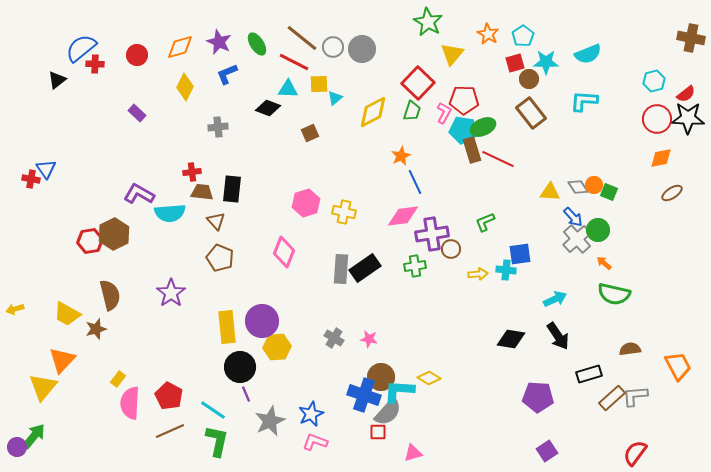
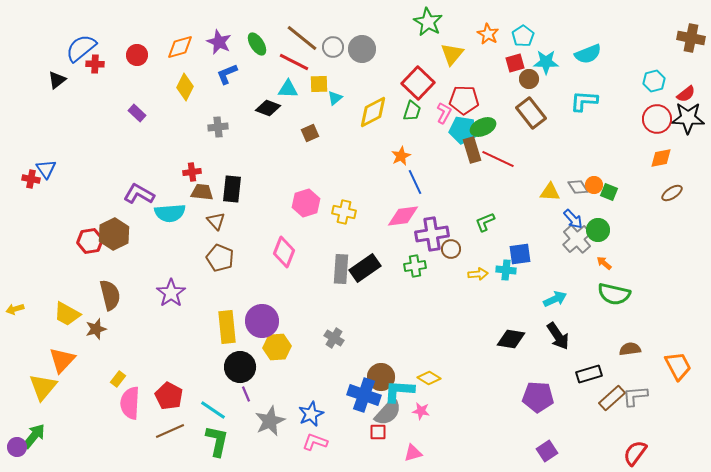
blue arrow at (573, 217): moved 2 px down
pink star at (369, 339): moved 52 px right, 72 px down
